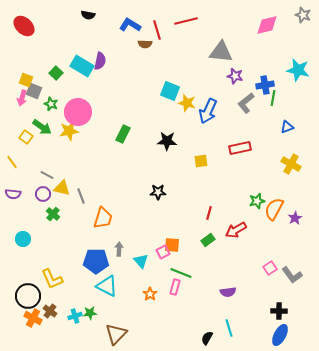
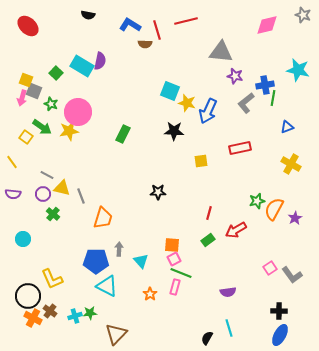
red ellipse at (24, 26): moved 4 px right
black star at (167, 141): moved 7 px right, 10 px up
pink square at (163, 252): moved 11 px right, 7 px down
